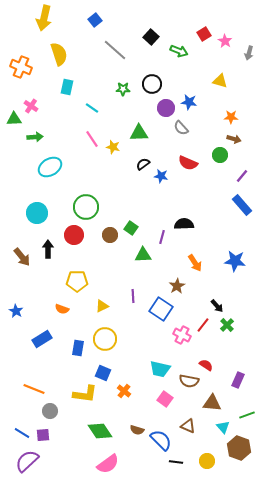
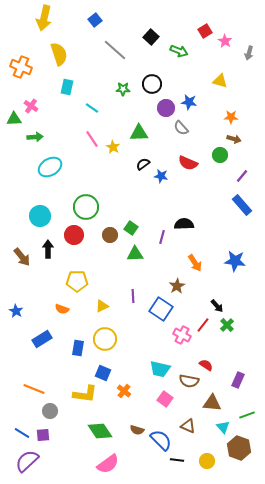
red square at (204, 34): moved 1 px right, 3 px up
yellow star at (113, 147): rotated 16 degrees clockwise
cyan circle at (37, 213): moved 3 px right, 3 px down
green triangle at (143, 255): moved 8 px left, 1 px up
black line at (176, 462): moved 1 px right, 2 px up
